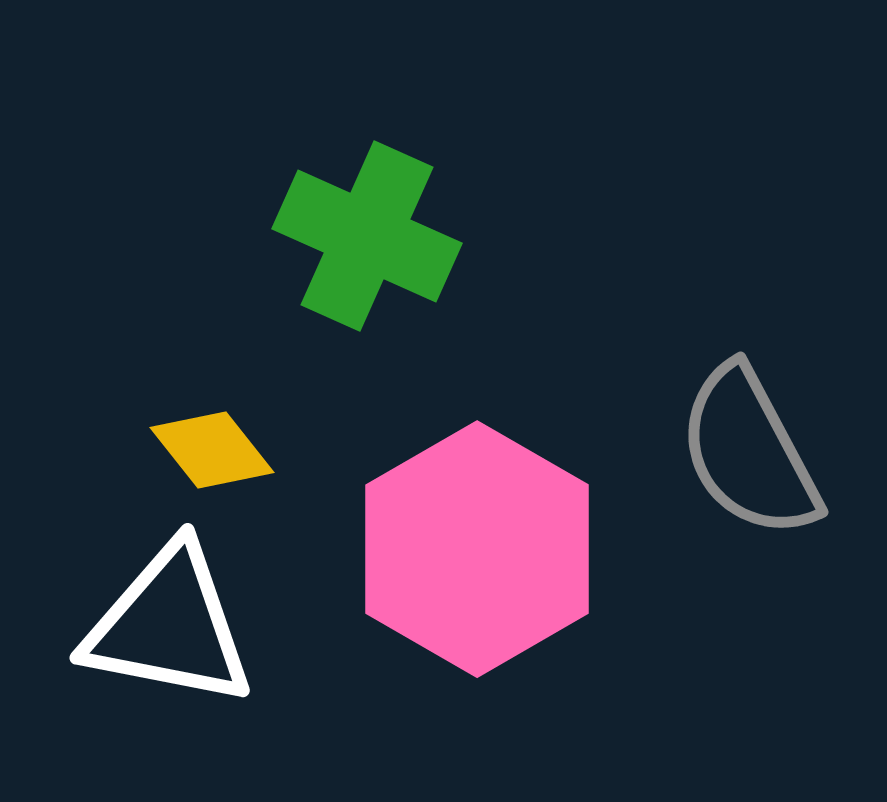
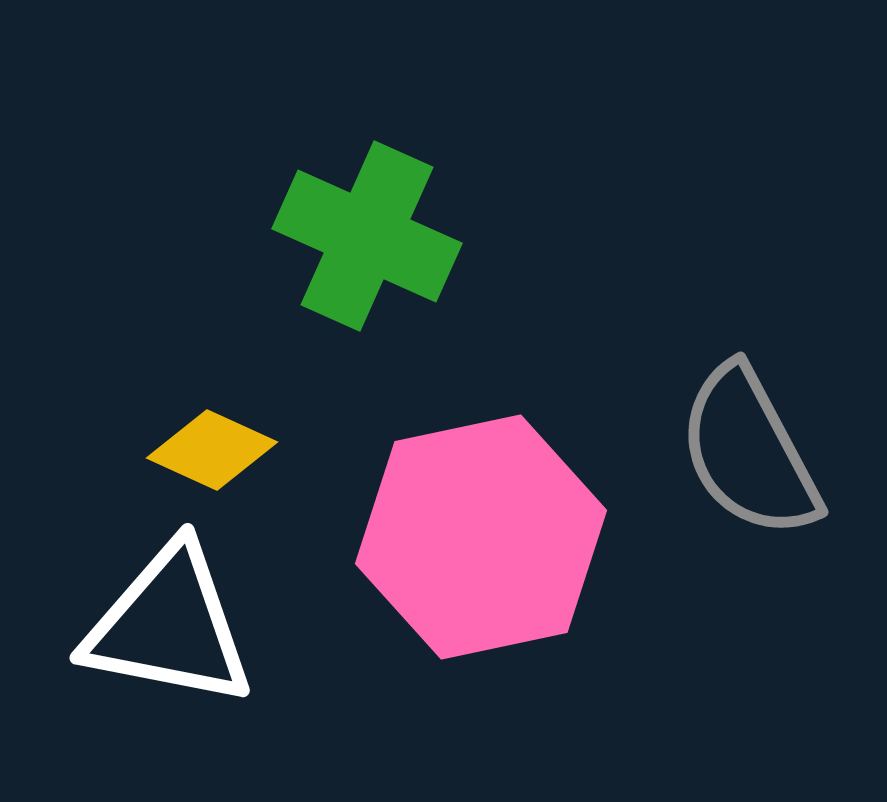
yellow diamond: rotated 27 degrees counterclockwise
pink hexagon: moved 4 px right, 12 px up; rotated 18 degrees clockwise
